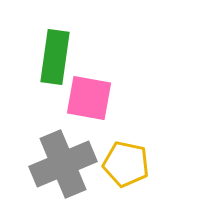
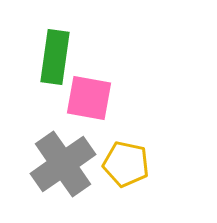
gray cross: rotated 12 degrees counterclockwise
